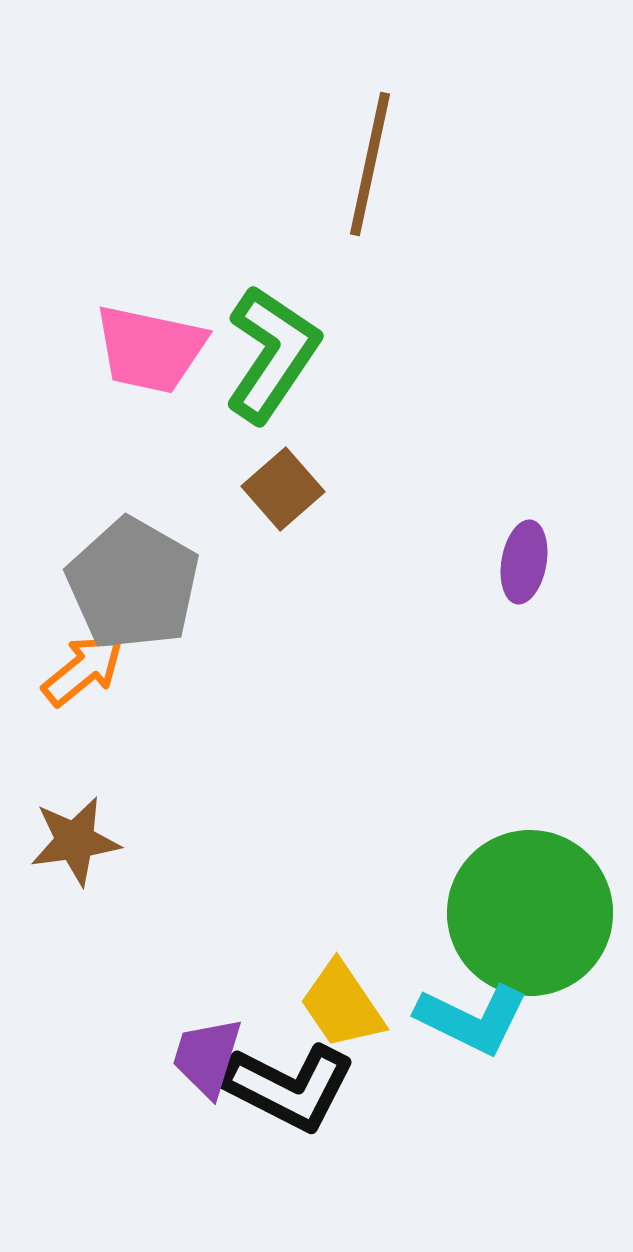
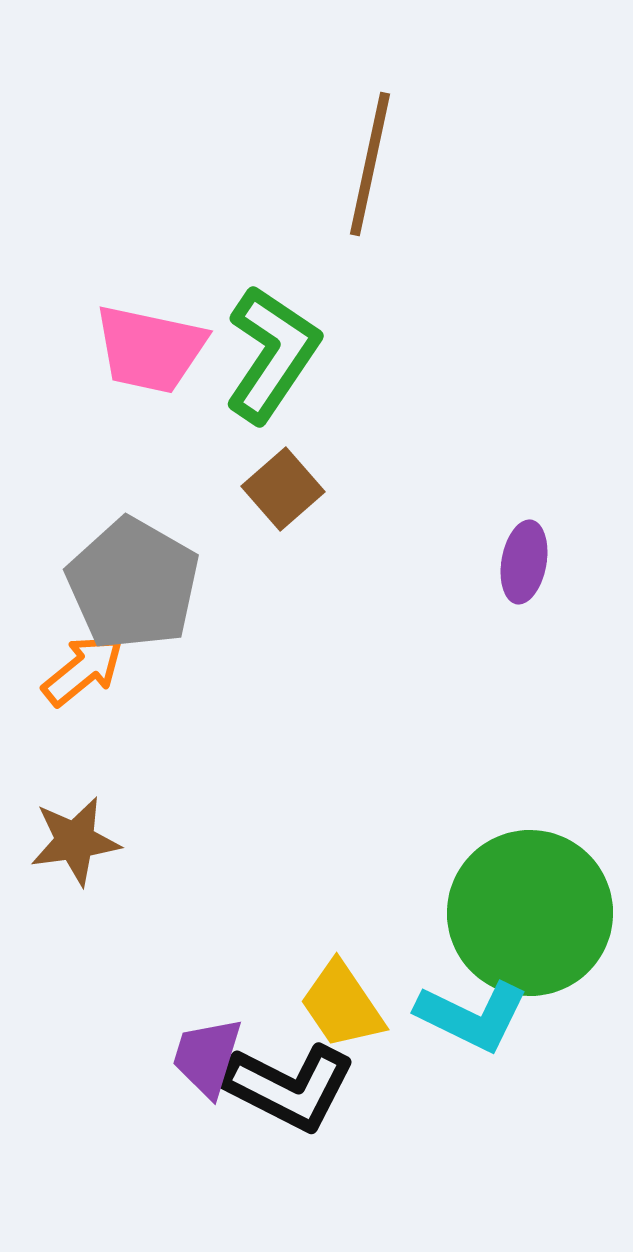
cyan L-shape: moved 3 px up
